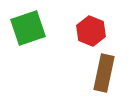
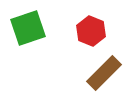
brown rectangle: rotated 33 degrees clockwise
